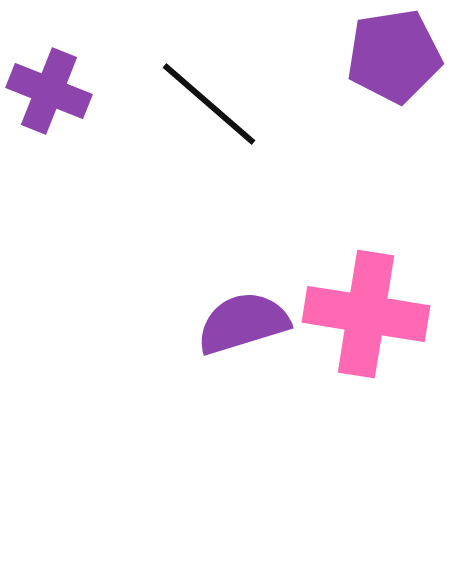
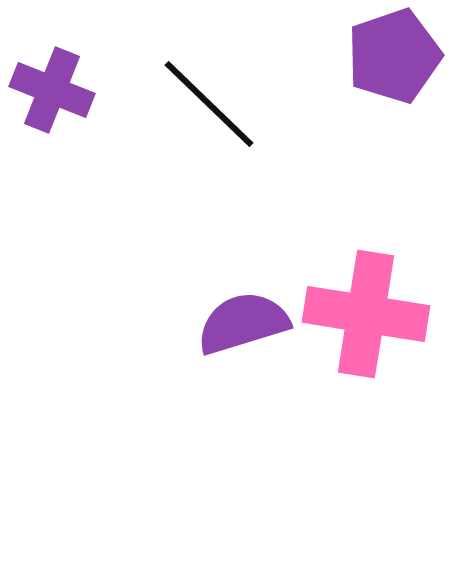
purple pentagon: rotated 10 degrees counterclockwise
purple cross: moved 3 px right, 1 px up
black line: rotated 3 degrees clockwise
